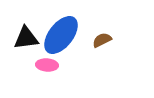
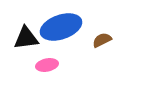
blue ellipse: moved 8 px up; rotated 33 degrees clockwise
pink ellipse: rotated 15 degrees counterclockwise
